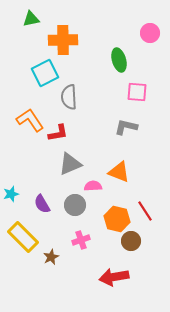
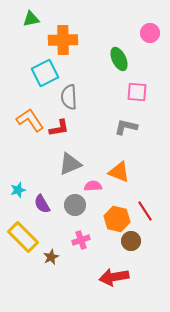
green ellipse: moved 1 px up; rotated 10 degrees counterclockwise
red L-shape: moved 1 px right, 5 px up
cyan star: moved 7 px right, 4 px up
